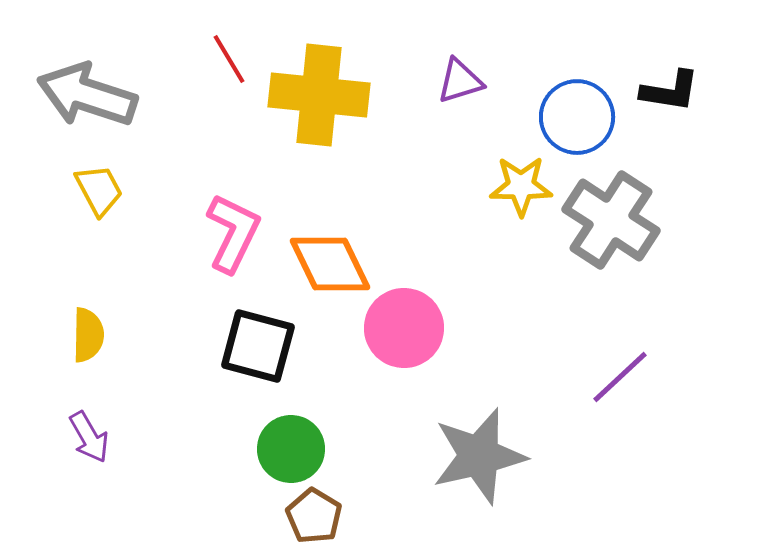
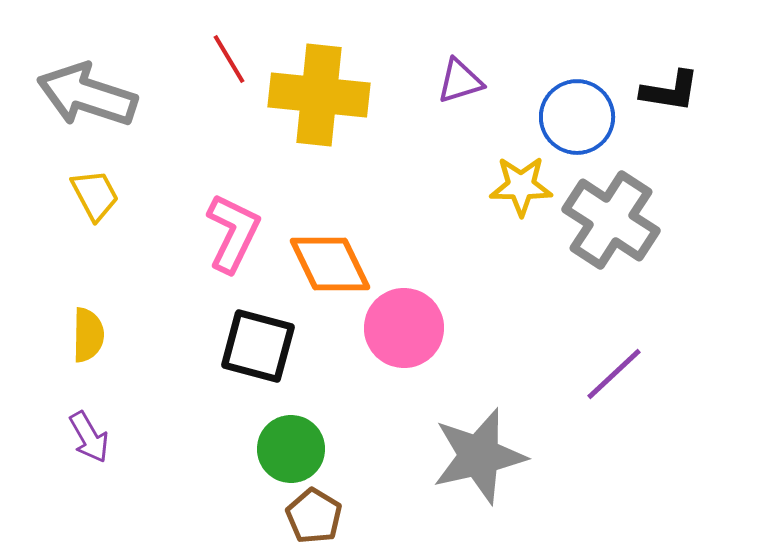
yellow trapezoid: moved 4 px left, 5 px down
purple line: moved 6 px left, 3 px up
